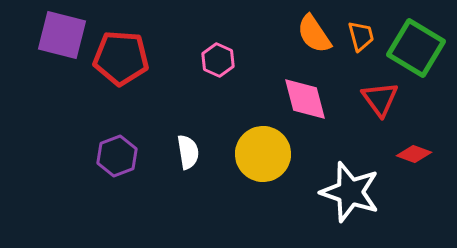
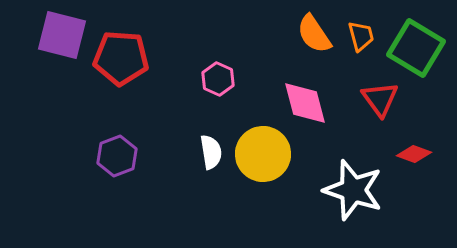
pink hexagon: moved 19 px down
pink diamond: moved 4 px down
white semicircle: moved 23 px right
white star: moved 3 px right, 2 px up
